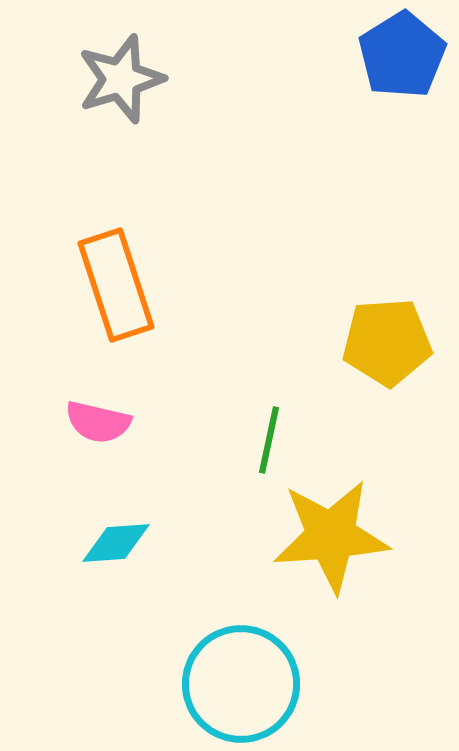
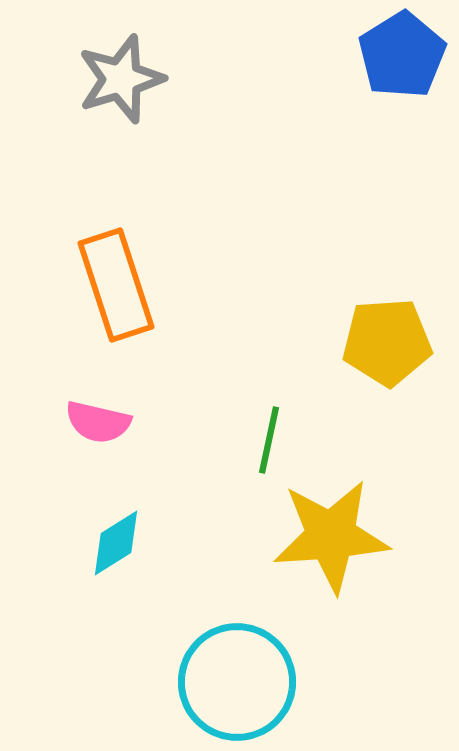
cyan diamond: rotated 28 degrees counterclockwise
cyan circle: moved 4 px left, 2 px up
